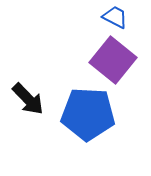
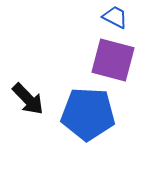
purple square: rotated 24 degrees counterclockwise
